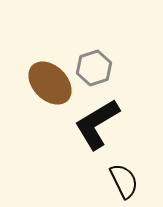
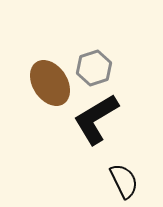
brown ellipse: rotated 12 degrees clockwise
black L-shape: moved 1 px left, 5 px up
